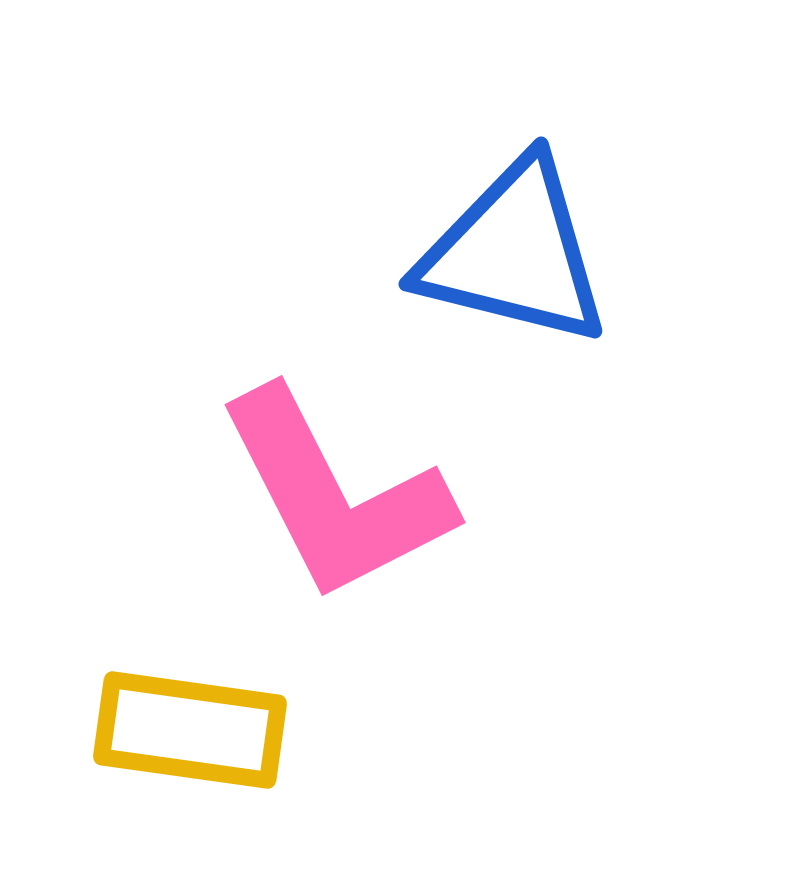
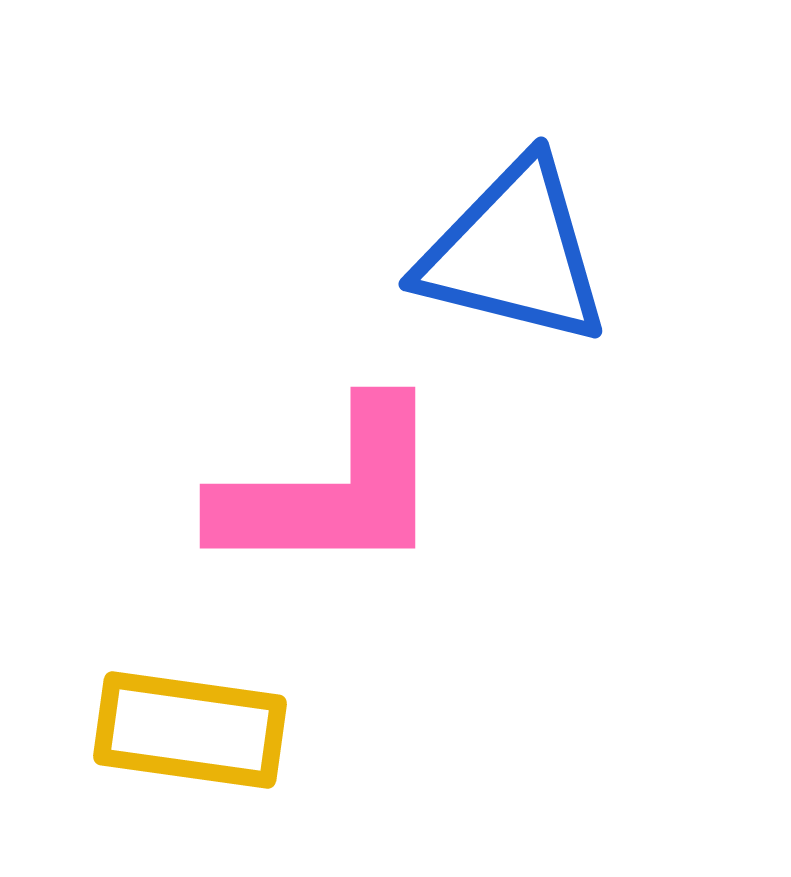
pink L-shape: moved 4 px left, 4 px up; rotated 63 degrees counterclockwise
